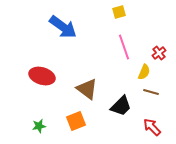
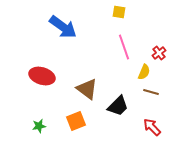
yellow square: rotated 24 degrees clockwise
black trapezoid: moved 3 px left
